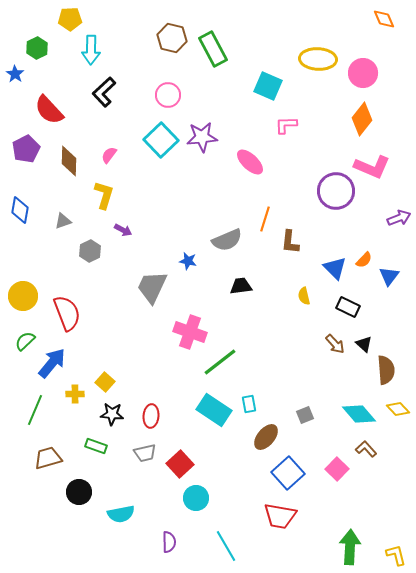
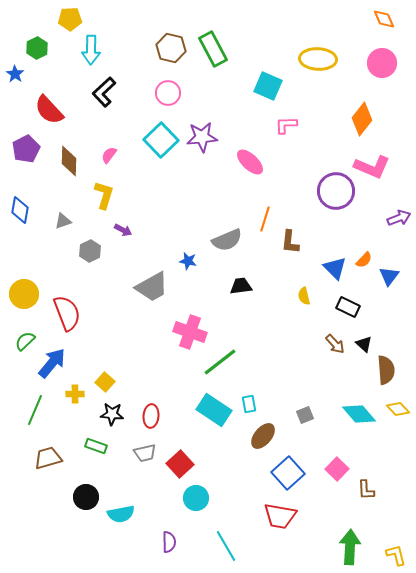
brown hexagon at (172, 38): moved 1 px left, 10 px down
pink circle at (363, 73): moved 19 px right, 10 px up
pink circle at (168, 95): moved 2 px up
gray trapezoid at (152, 287): rotated 144 degrees counterclockwise
yellow circle at (23, 296): moved 1 px right, 2 px up
brown ellipse at (266, 437): moved 3 px left, 1 px up
brown L-shape at (366, 449): moved 41 px down; rotated 140 degrees counterclockwise
black circle at (79, 492): moved 7 px right, 5 px down
